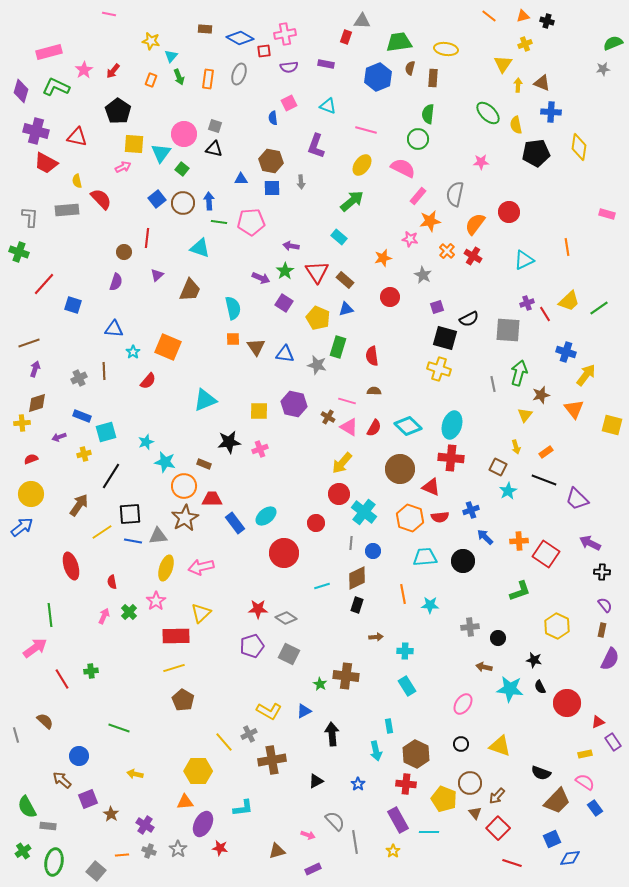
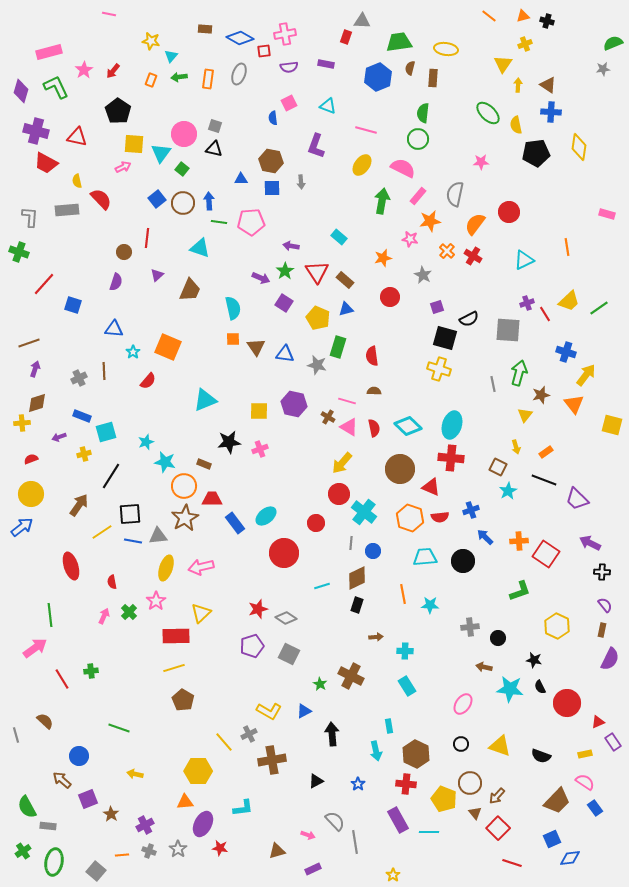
green arrow at (179, 77): rotated 105 degrees clockwise
brown triangle at (542, 83): moved 6 px right, 2 px down; rotated 12 degrees clockwise
green L-shape at (56, 87): rotated 40 degrees clockwise
green semicircle at (428, 114): moved 5 px left, 1 px up
green arrow at (352, 201): moved 30 px right; rotated 40 degrees counterclockwise
orange triangle at (574, 409): moved 5 px up
red semicircle at (374, 428): rotated 42 degrees counterclockwise
red star at (258, 609): rotated 18 degrees counterclockwise
brown cross at (346, 676): moved 5 px right; rotated 20 degrees clockwise
black semicircle at (541, 773): moved 17 px up
purple cross at (145, 825): rotated 30 degrees clockwise
yellow star at (393, 851): moved 24 px down
